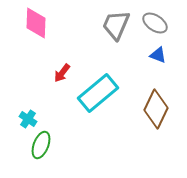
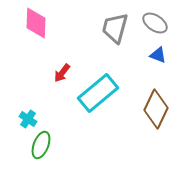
gray trapezoid: moved 1 px left, 3 px down; rotated 8 degrees counterclockwise
